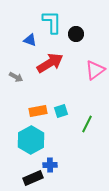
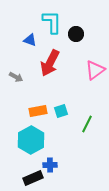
red arrow: rotated 148 degrees clockwise
